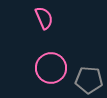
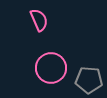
pink semicircle: moved 5 px left, 2 px down
